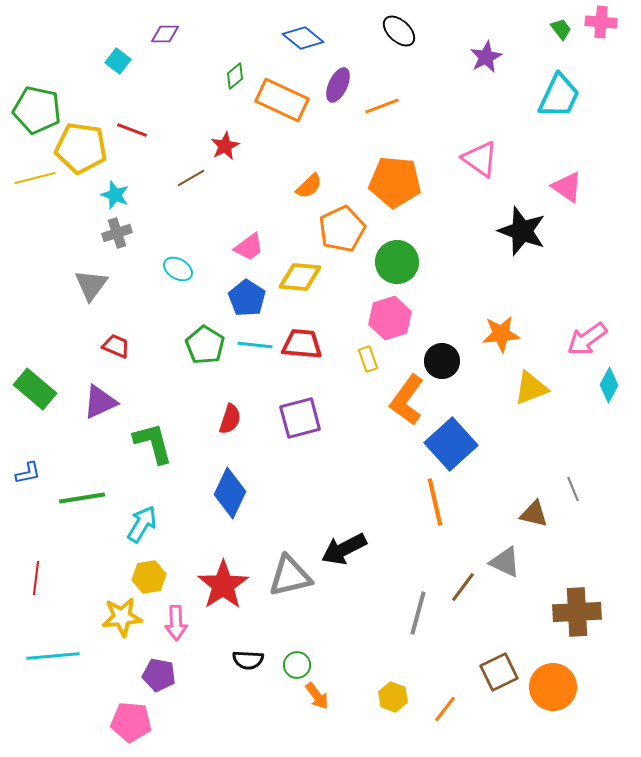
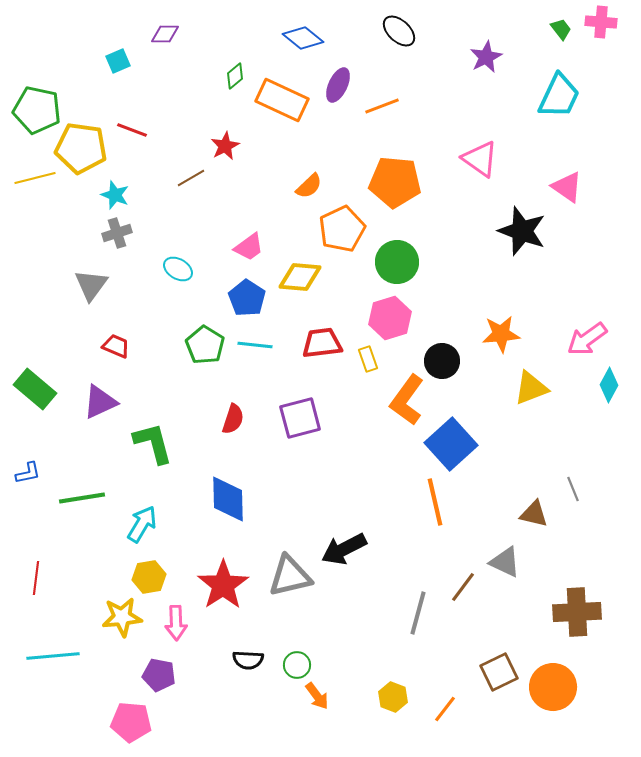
cyan square at (118, 61): rotated 30 degrees clockwise
red trapezoid at (302, 344): moved 20 px right, 1 px up; rotated 12 degrees counterclockwise
red semicircle at (230, 419): moved 3 px right
blue diamond at (230, 493): moved 2 px left, 6 px down; rotated 27 degrees counterclockwise
